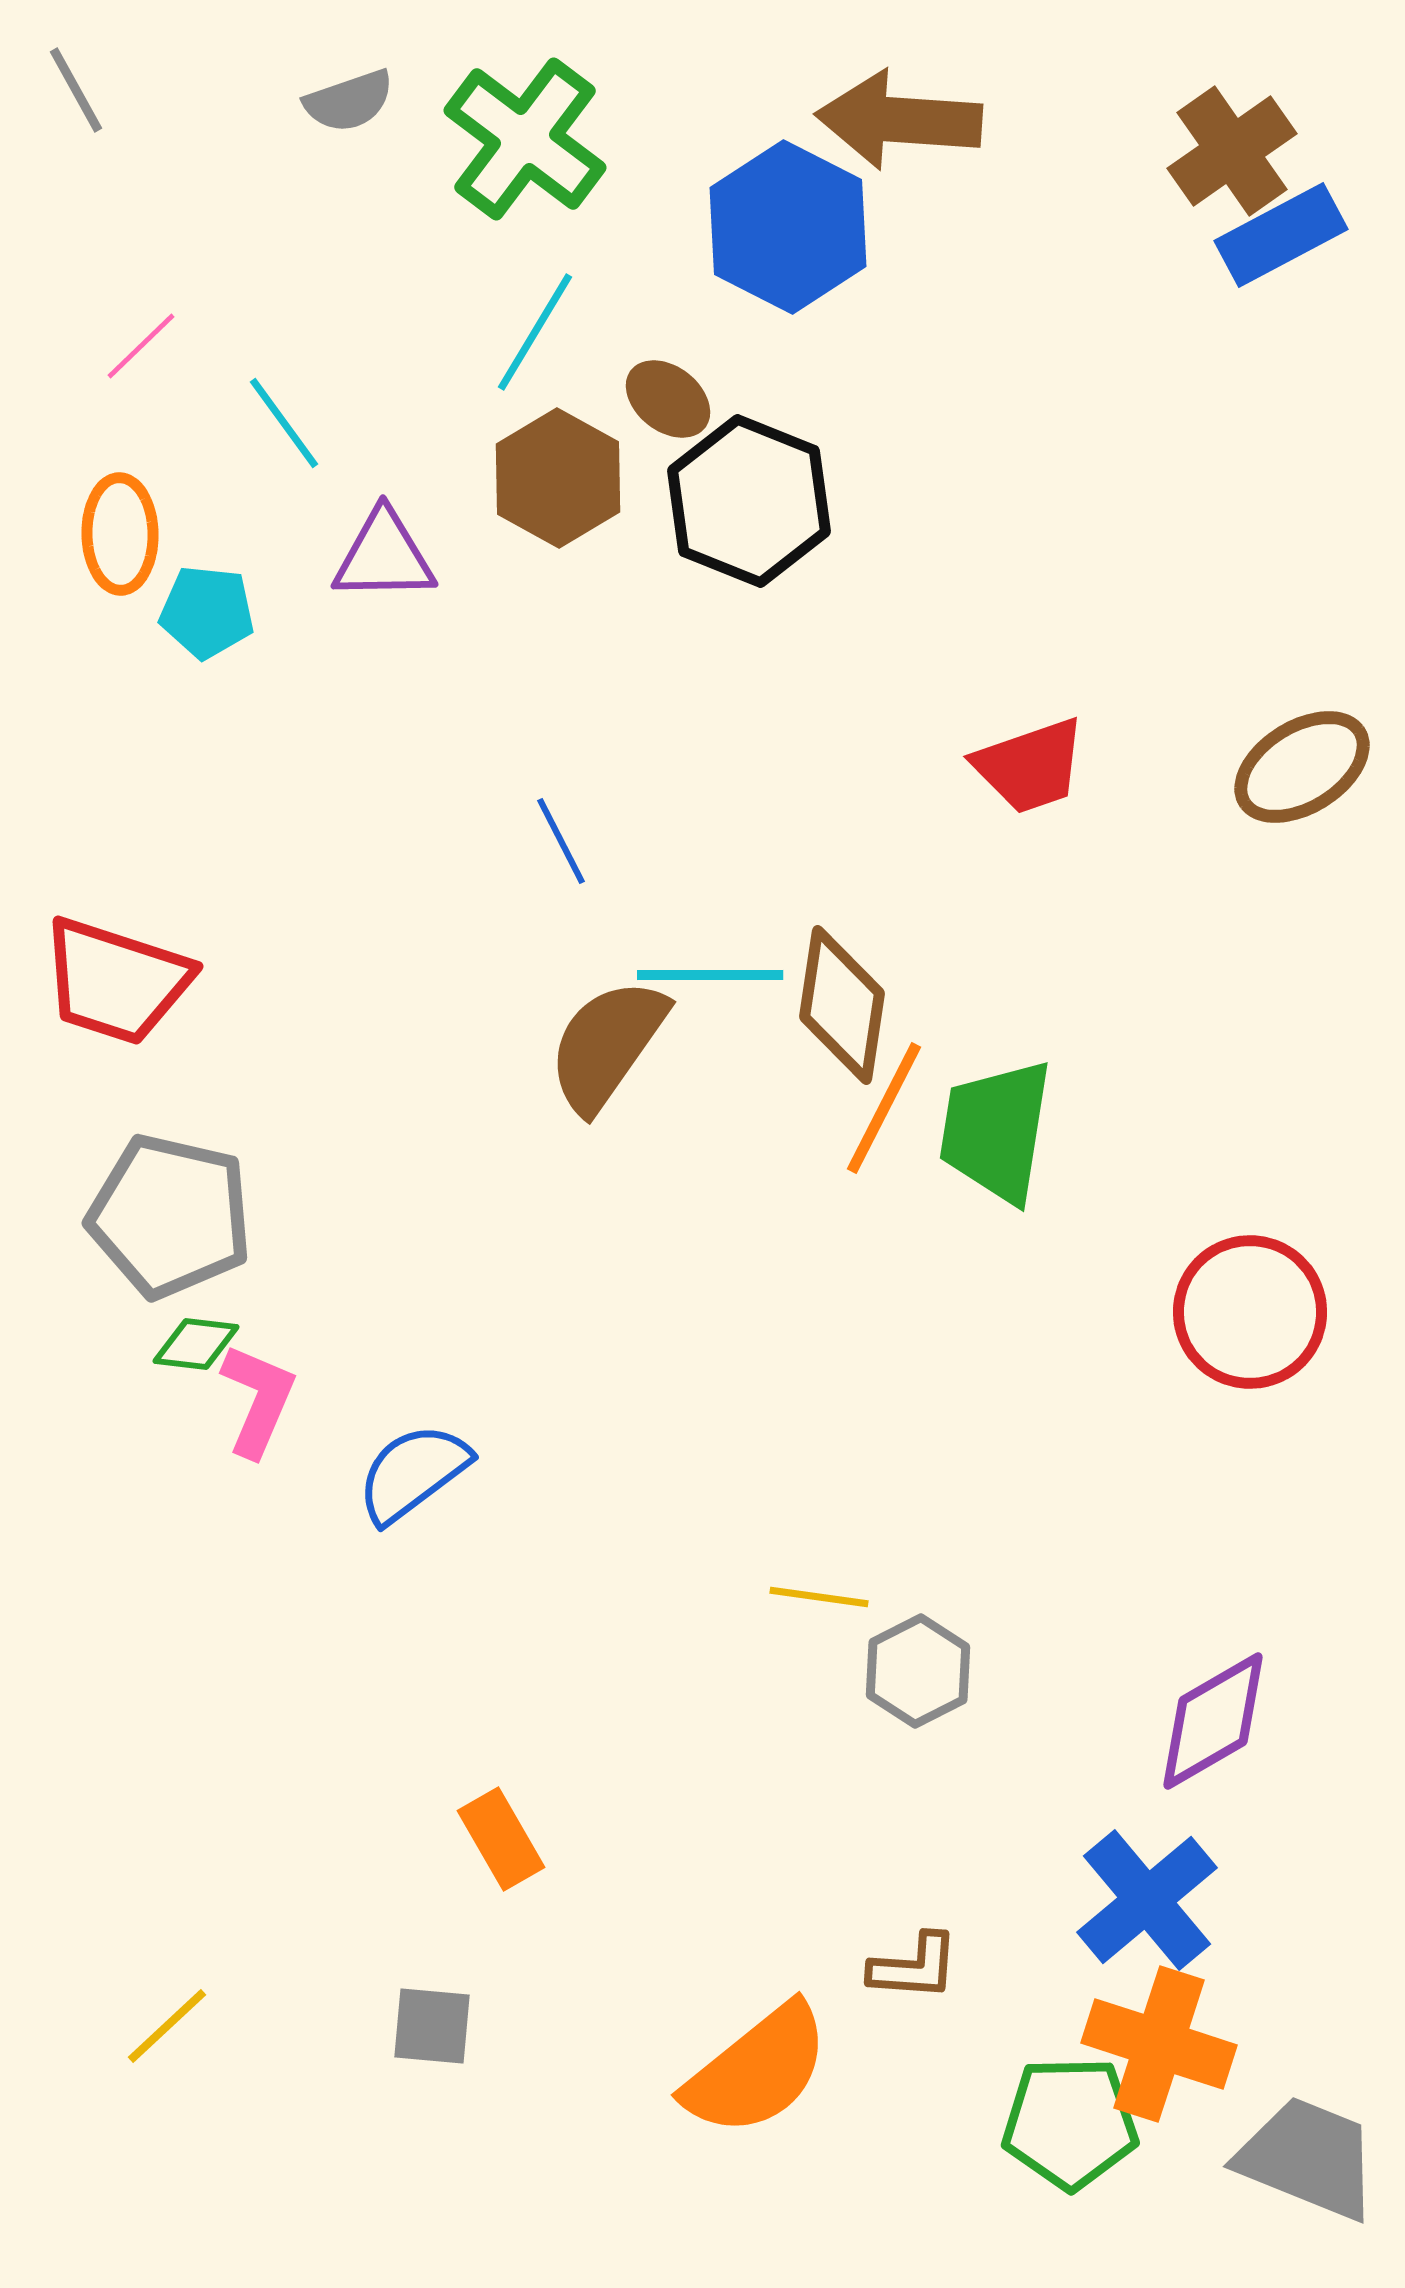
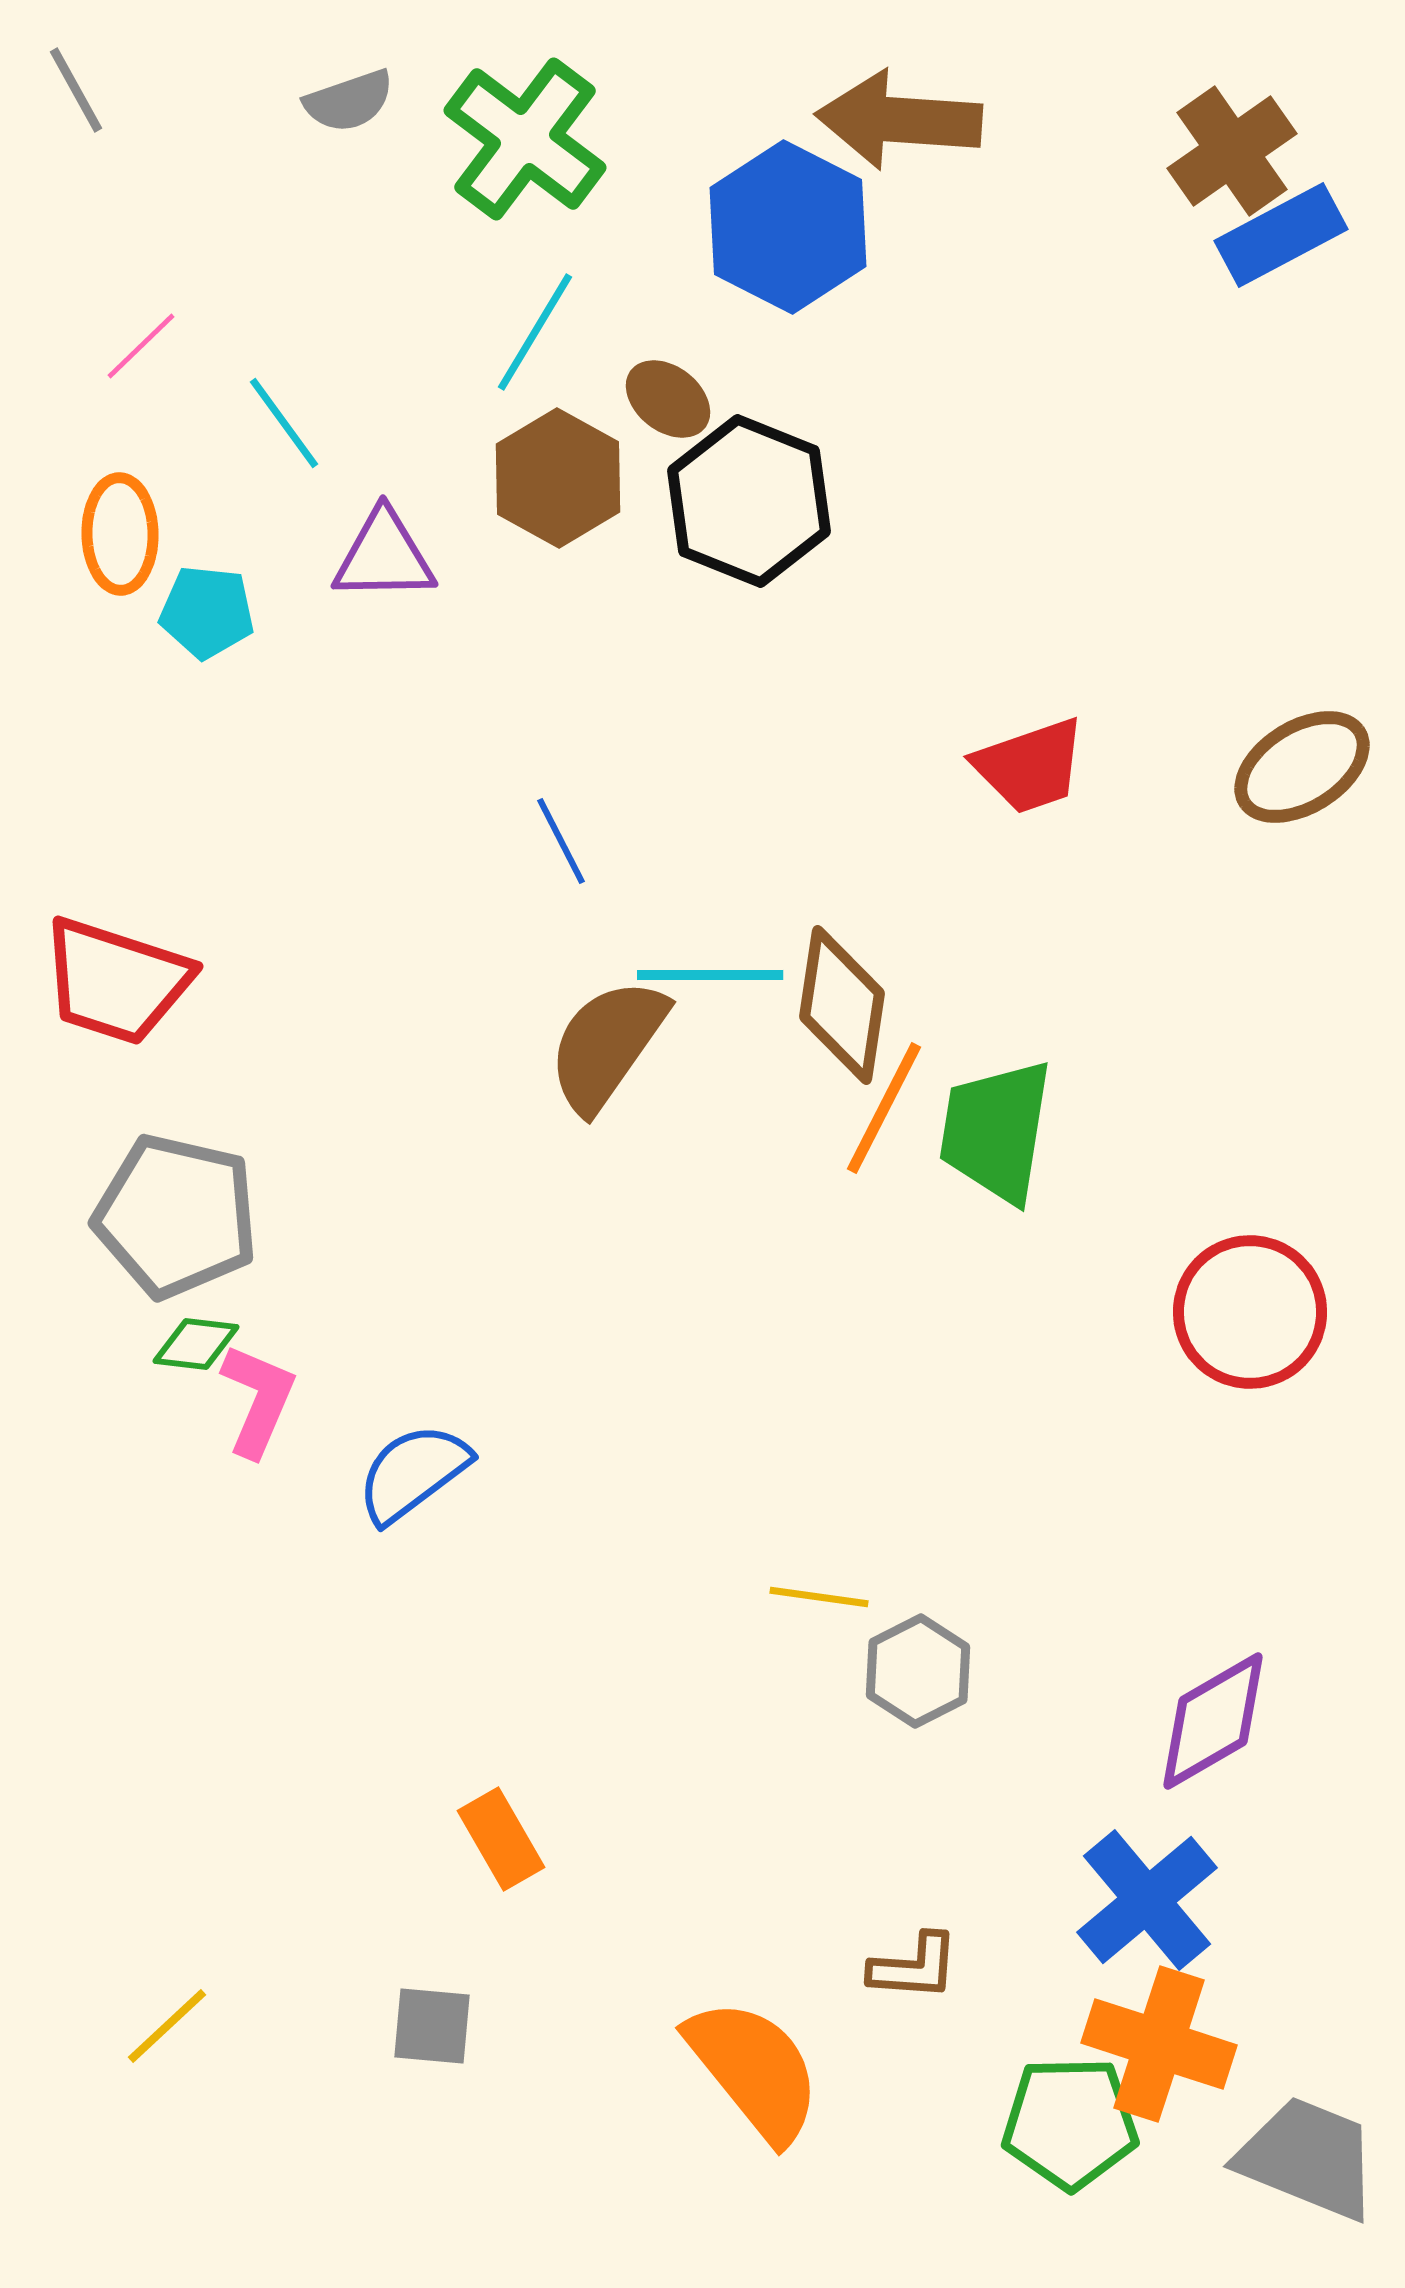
gray pentagon at (170, 1216): moved 6 px right
orange semicircle at (757, 2070): moved 3 px left; rotated 90 degrees counterclockwise
